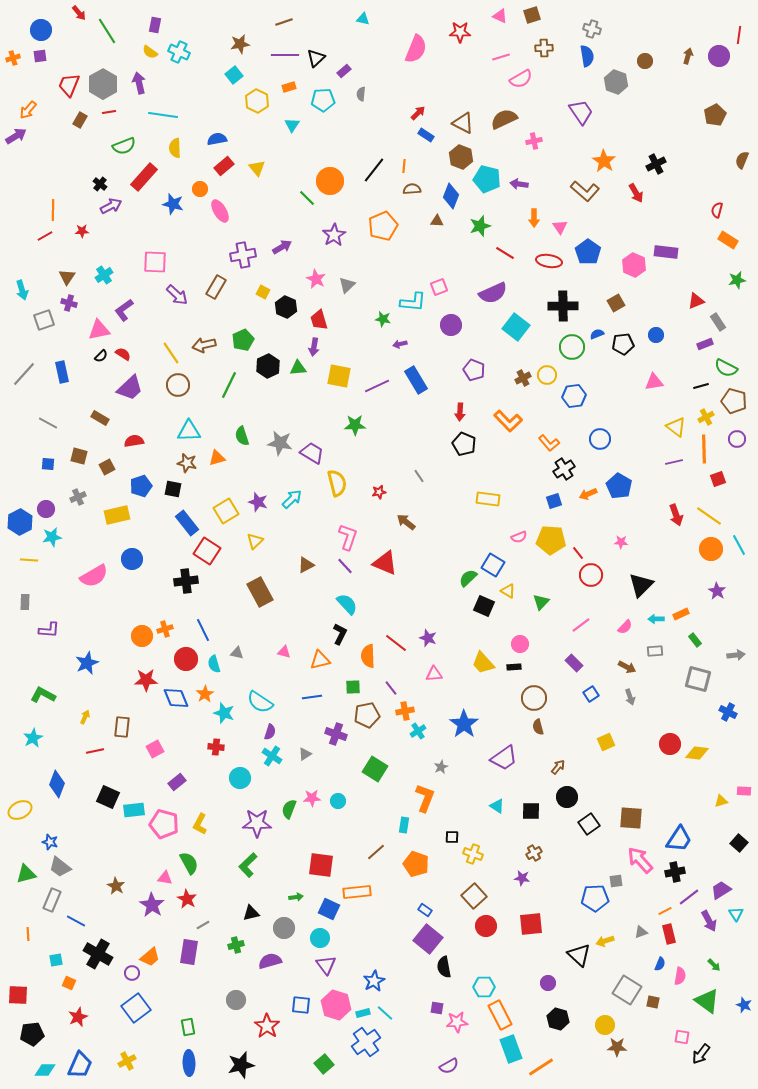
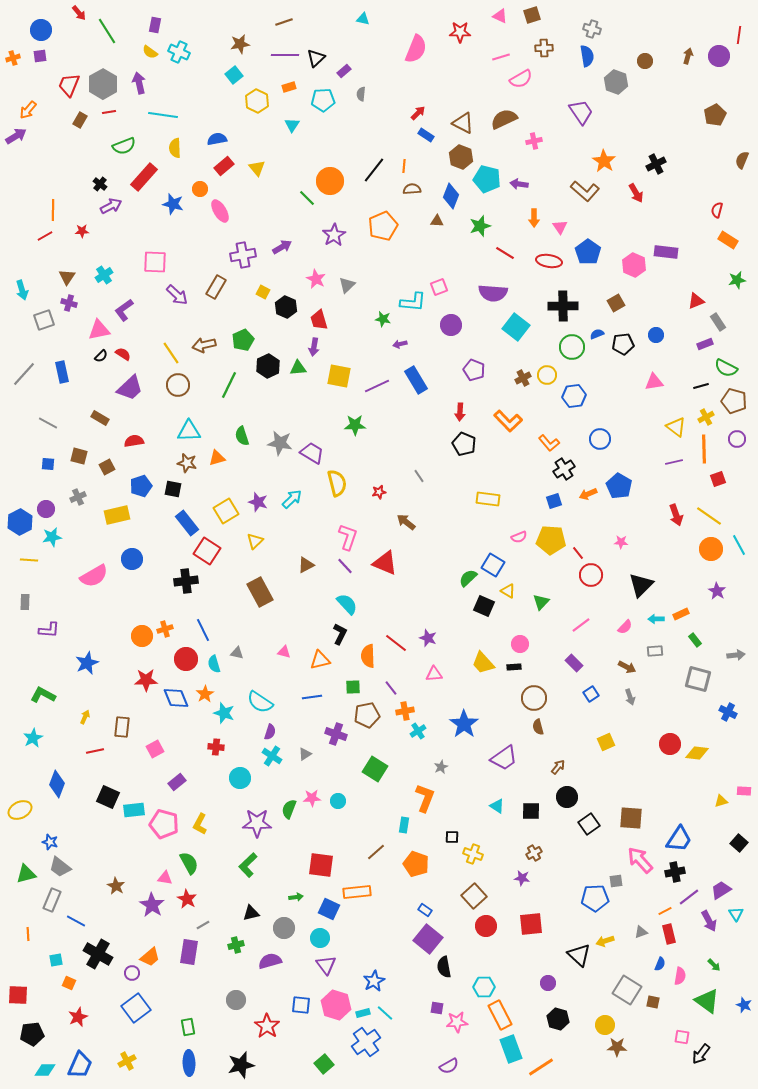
purple semicircle at (493, 293): rotated 28 degrees clockwise
